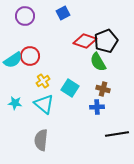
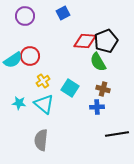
red diamond: rotated 15 degrees counterclockwise
cyan star: moved 4 px right
